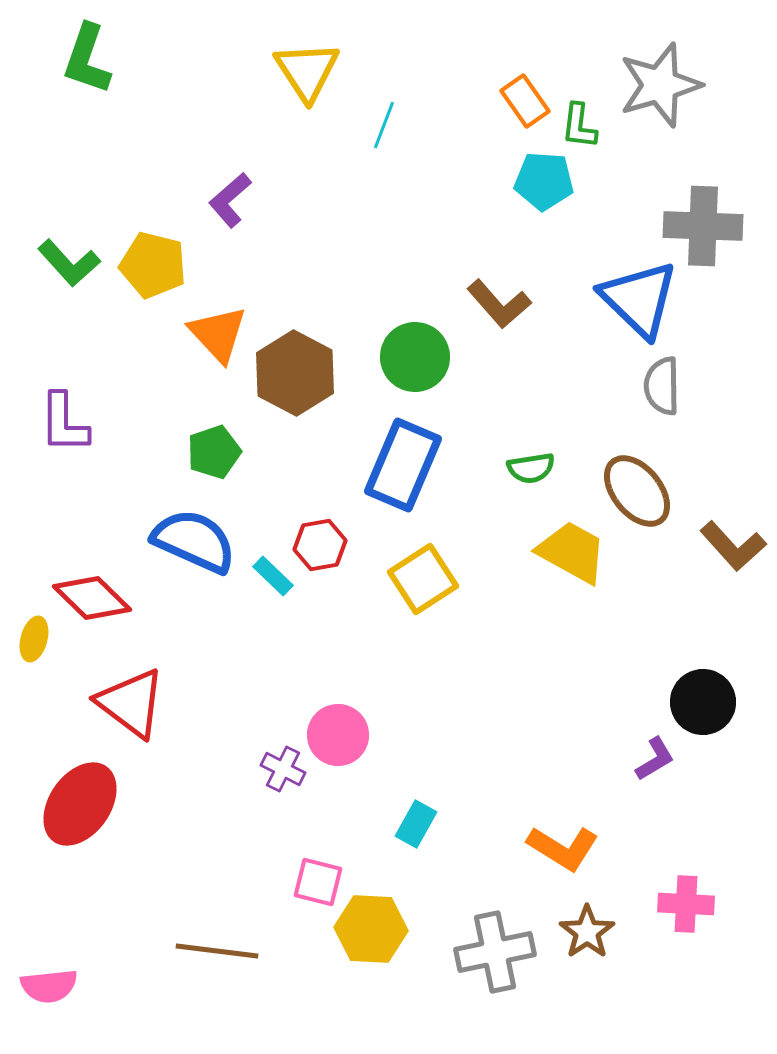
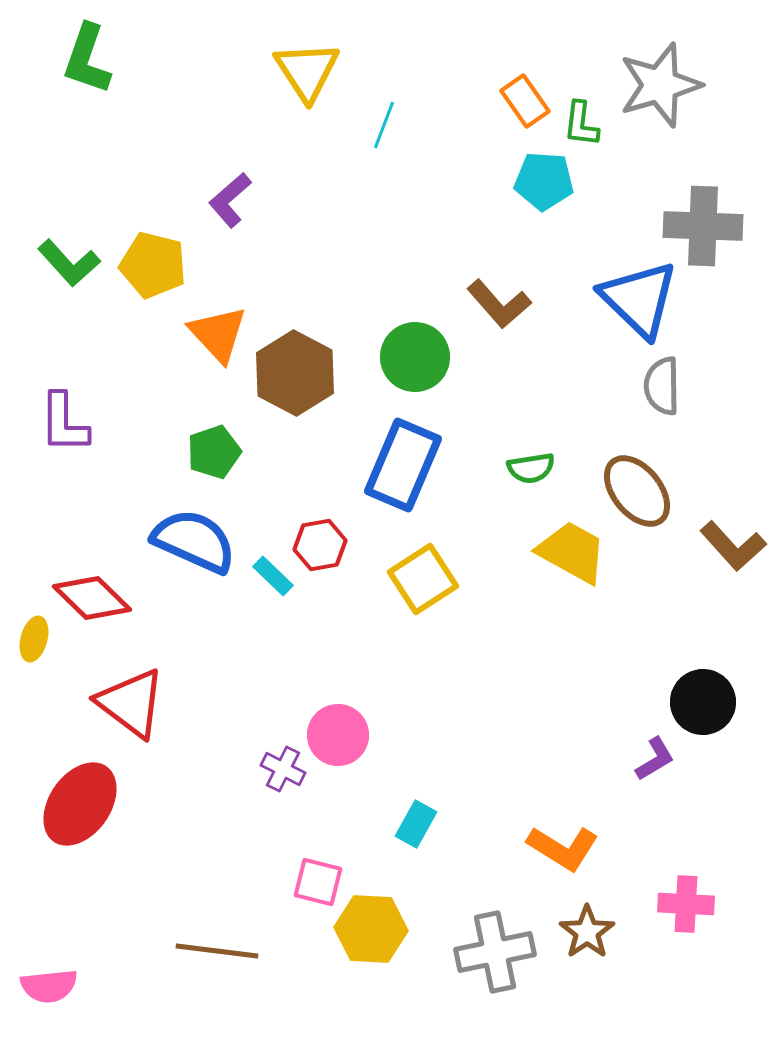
green L-shape at (579, 126): moved 2 px right, 2 px up
